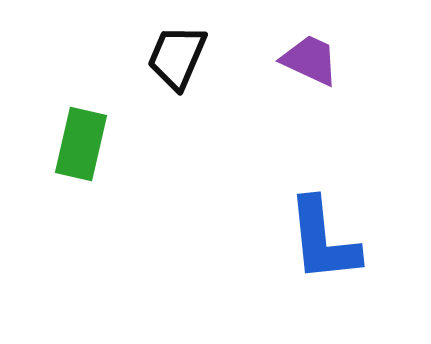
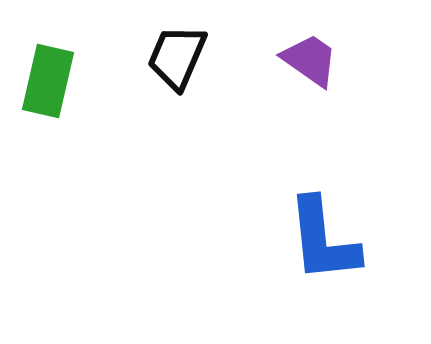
purple trapezoid: rotated 10 degrees clockwise
green rectangle: moved 33 px left, 63 px up
